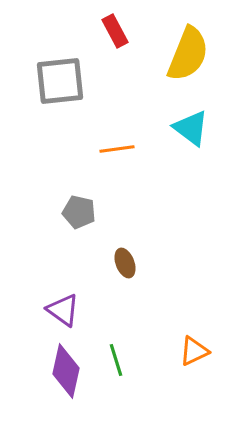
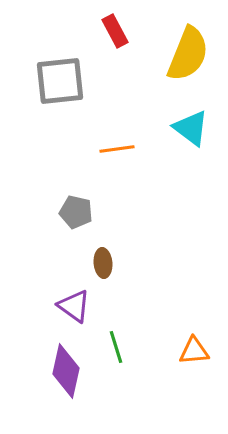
gray pentagon: moved 3 px left
brown ellipse: moved 22 px left; rotated 16 degrees clockwise
purple triangle: moved 11 px right, 4 px up
orange triangle: rotated 20 degrees clockwise
green line: moved 13 px up
